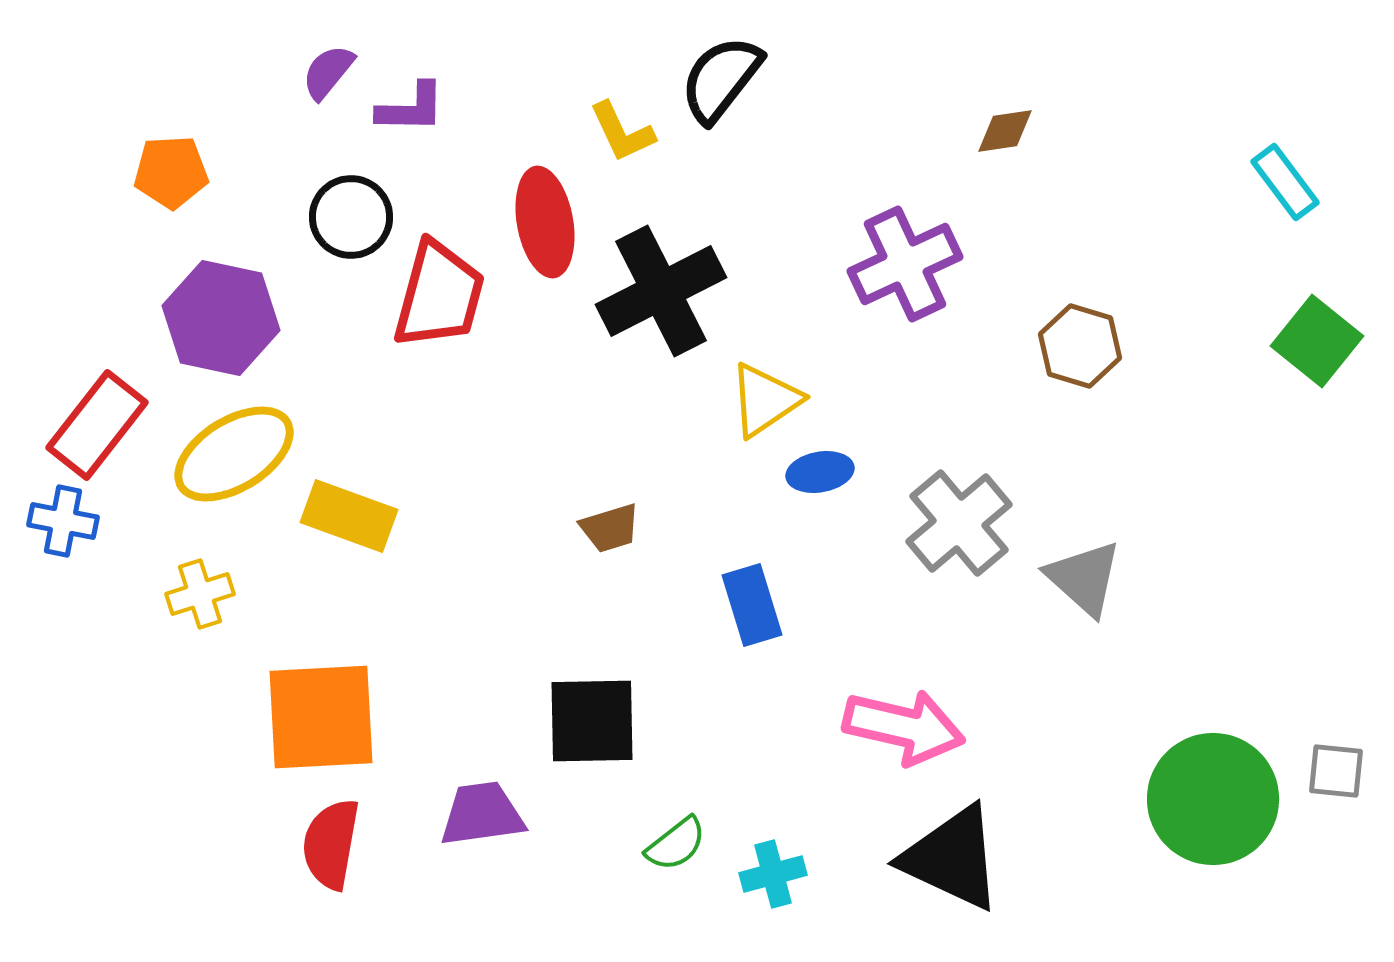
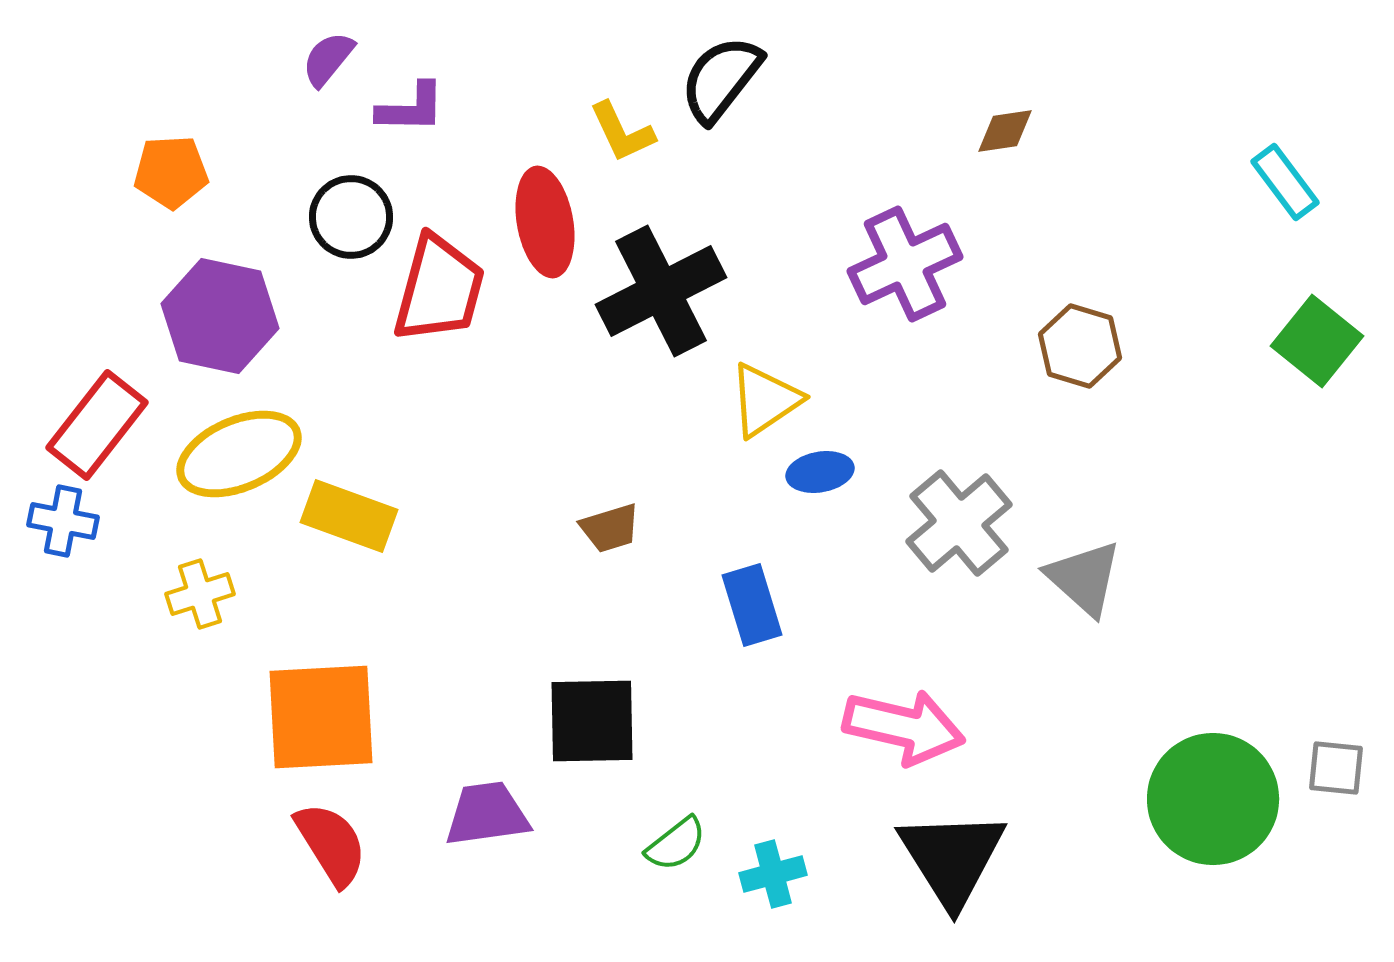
purple semicircle: moved 13 px up
red trapezoid: moved 6 px up
purple hexagon: moved 1 px left, 2 px up
yellow ellipse: moved 5 px right; rotated 9 degrees clockwise
gray square: moved 3 px up
purple trapezoid: moved 5 px right
red semicircle: rotated 138 degrees clockwise
black triangle: rotated 33 degrees clockwise
